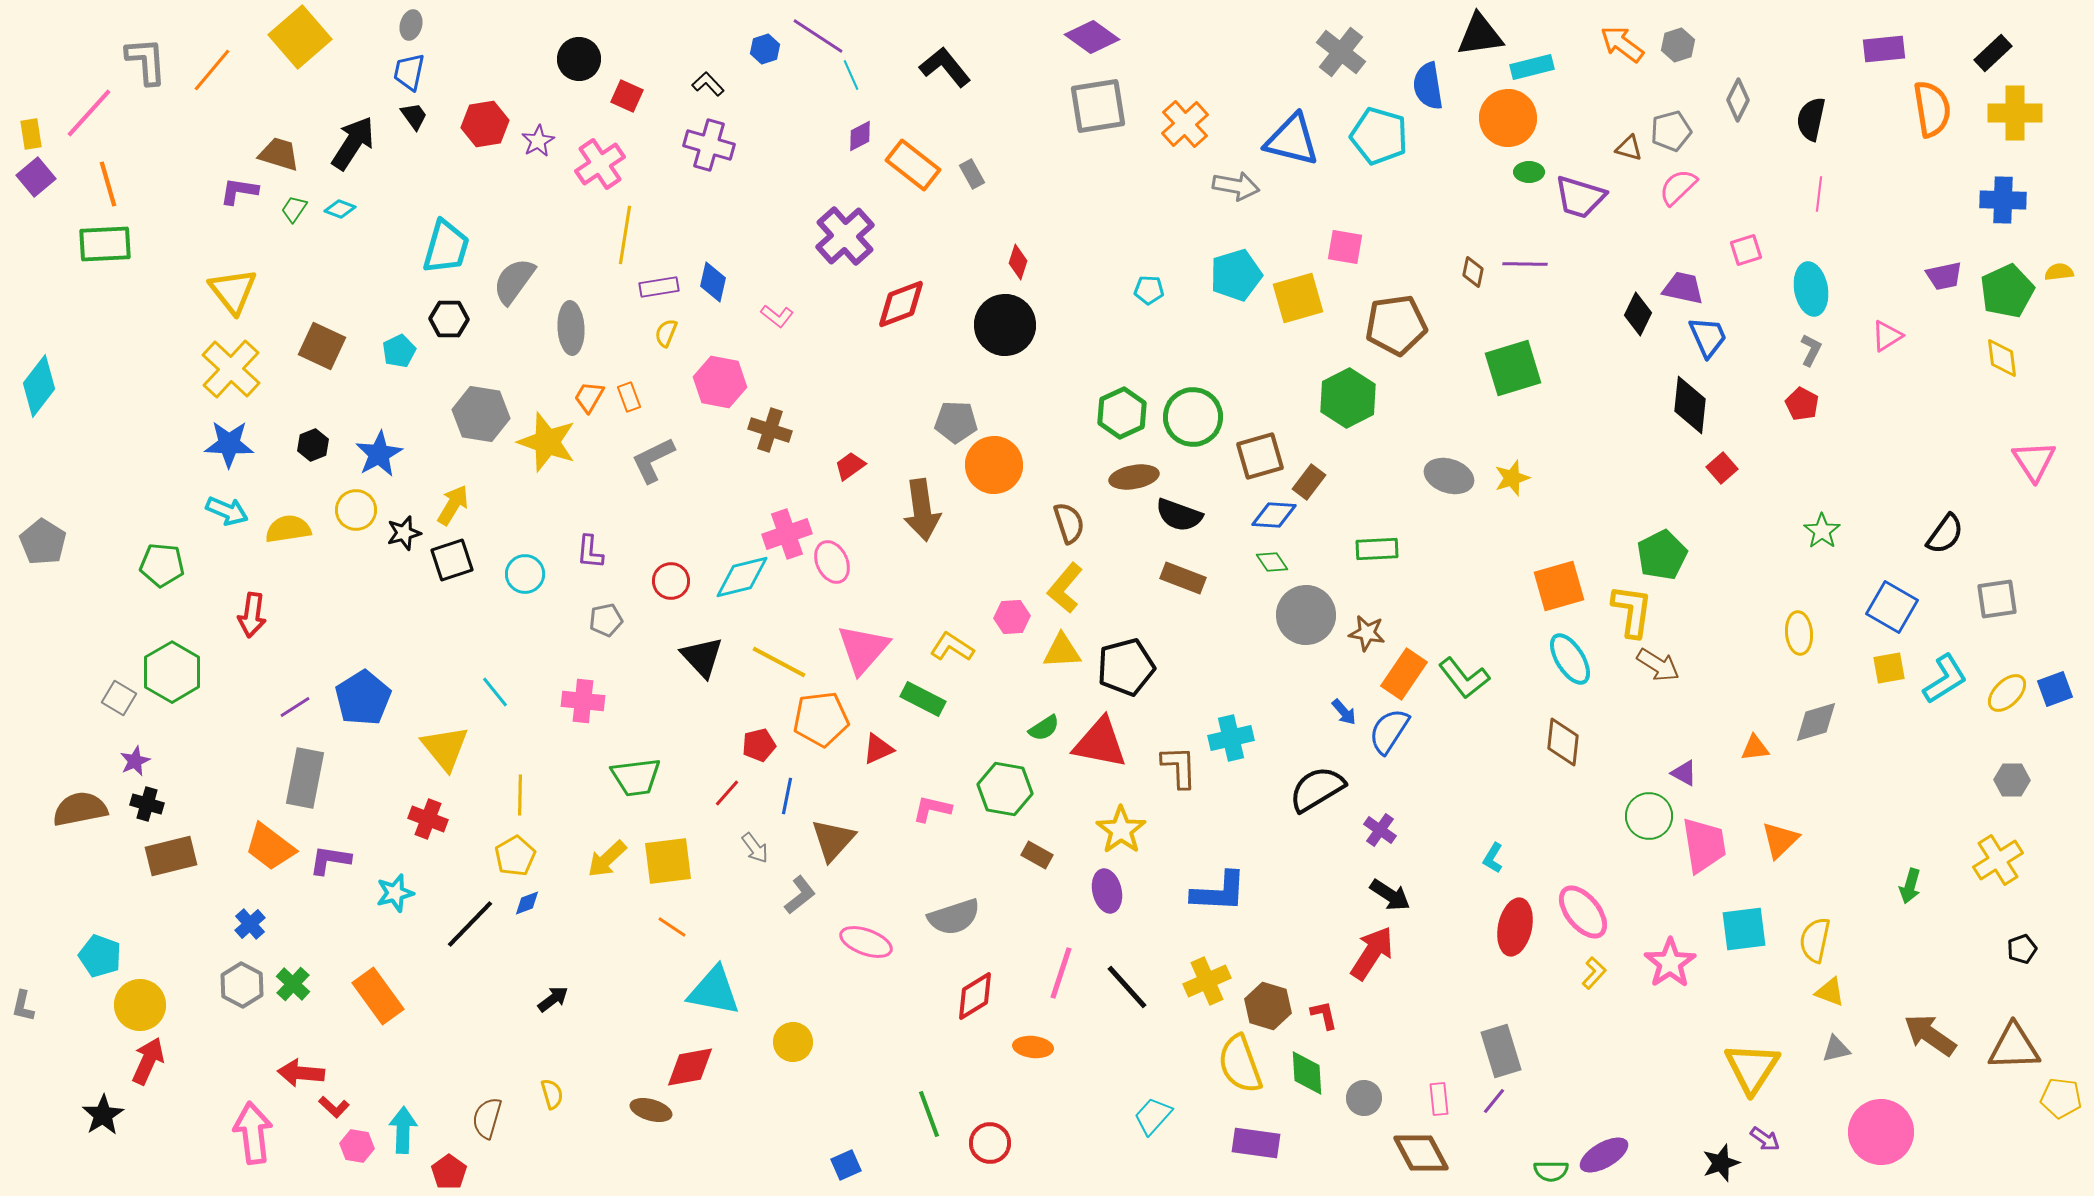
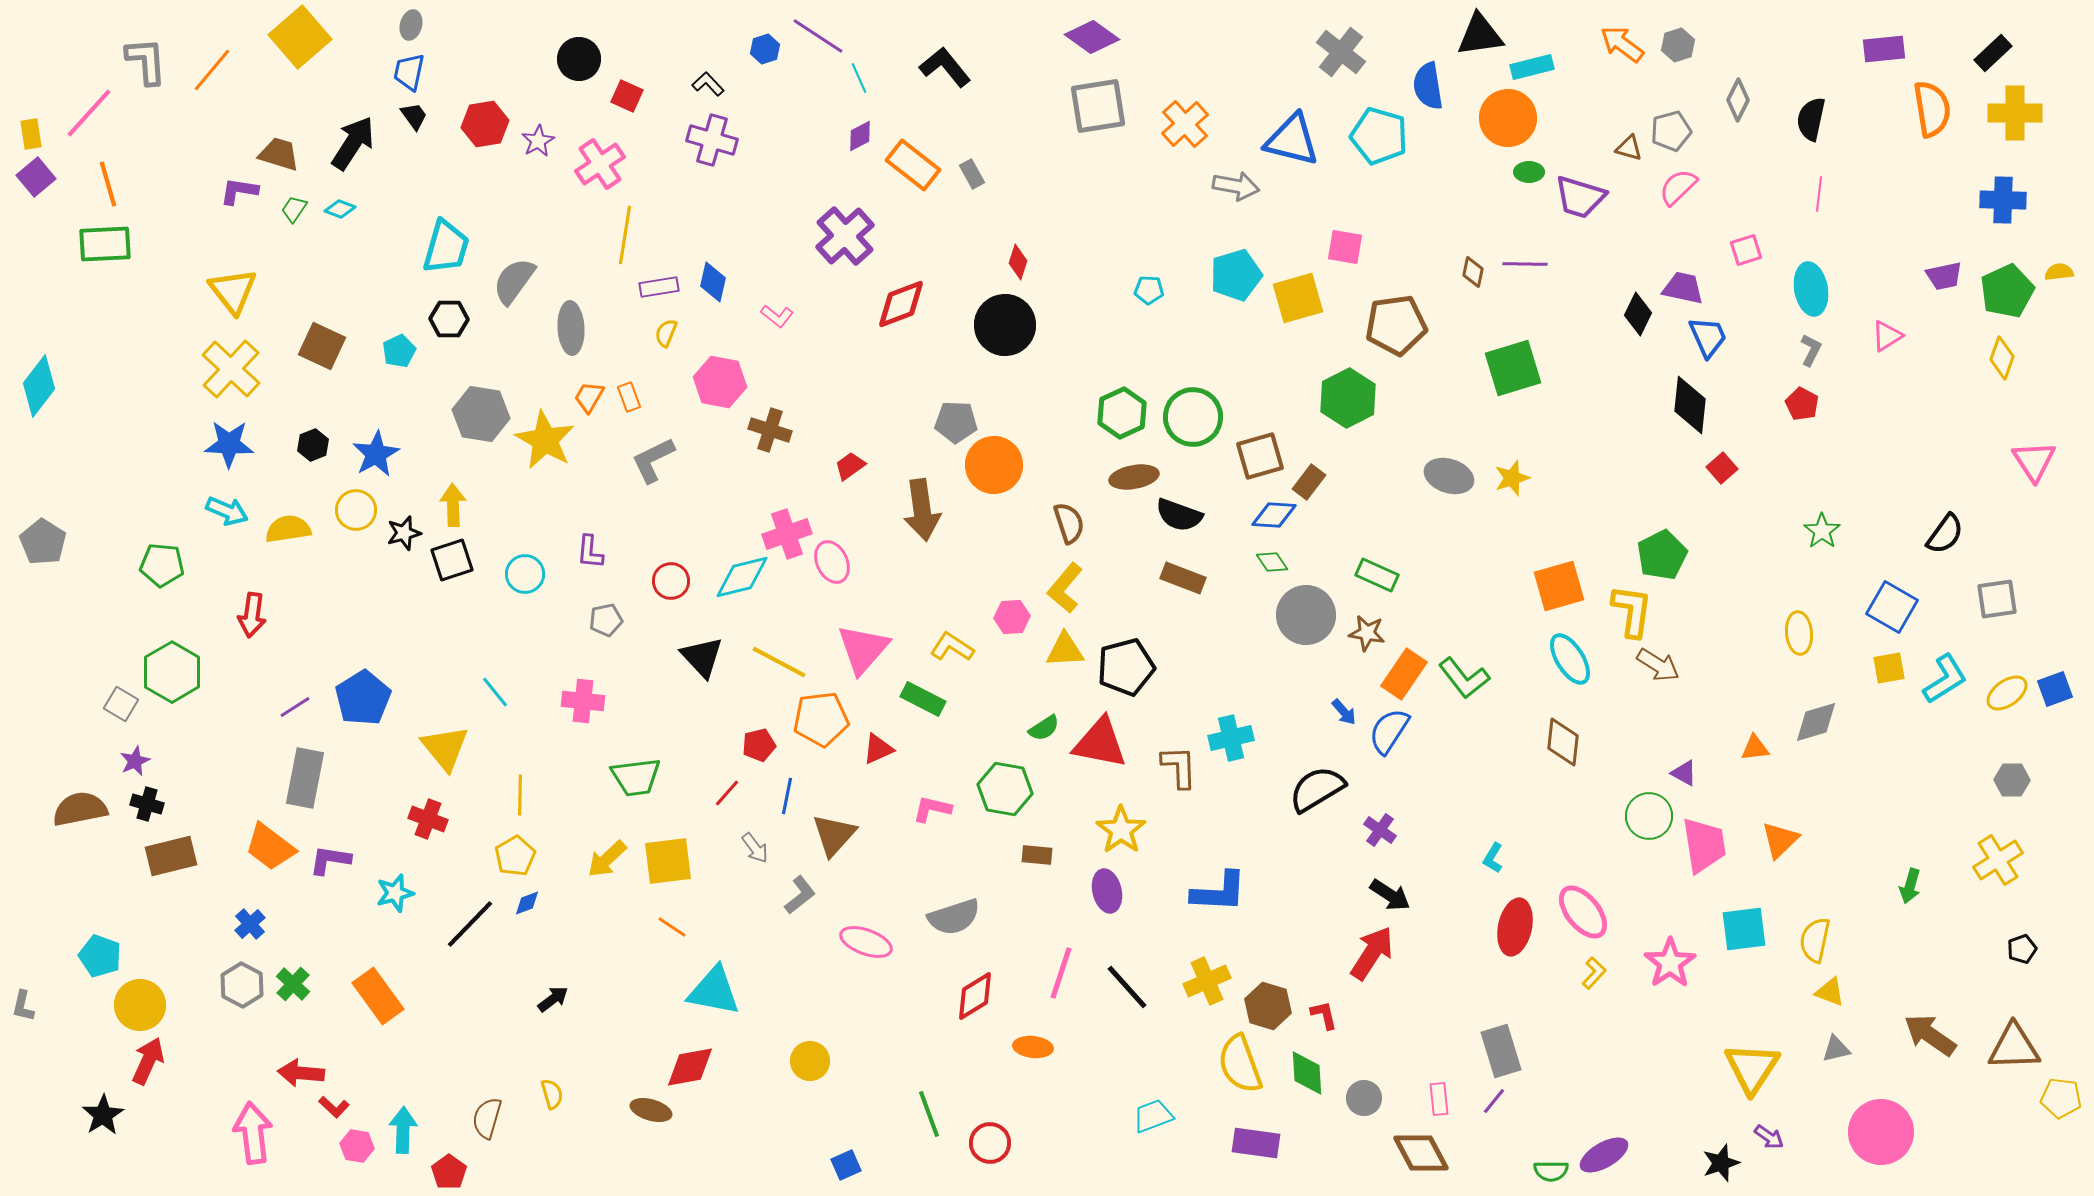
cyan line at (851, 75): moved 8 px right, 3 px down
purple cross at (709, 145): moved 3 px right, 5 px up
yellow diamond at (2002, 358): rotated 27 degrees clockwise
yellow star at (547, 442): moved 2 px left, 2 px up; rotated 10 degrees clockwise
blue star at (379, 454): moved 3 px left
yellow arrow at (453, 505): rotated 33 degrees counterclockwise
green rectangle at (1377, 549): moved 26 px down; rotated 27 degrees clockwise
yellow triangle at (1062, 651): moved 3 px right, 1 px up
yellow ellipse at (2007, 693): rotated 9 degrees clockwise
gray square at (119, 698): moved 2 px right, 6 px down
brown triangle at (833, 840): moved 1 px right, 5 px up
brown rectangle at (1037, 855): rotated 24 degrees counterclockwise
yellow circle at (793, 1042): moved 17 px right, 19 px down
cyan trapezoid at (1153, 1116): rotated 27 degrees clockwise
purple arrow at (1765, 1139): moved 4 px right, 2 px up
